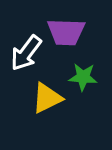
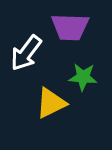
purple trapezoid: moved 4 px right, 5 px up
yellow triangle: moved 4 px right, 5 px down
